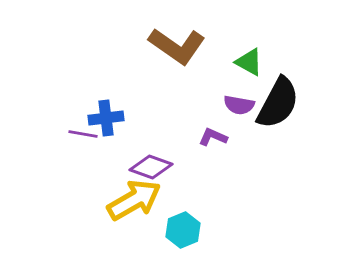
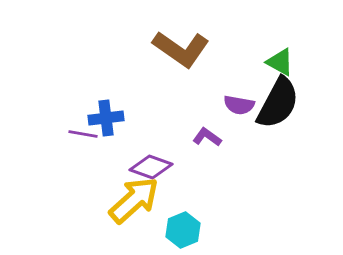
brown L-shape: moved 4 px right, 3 px down
green triangle: moved 31 px right
purple L-shape: moved 6 px left; rotated 12 degrees clockwise
yellow arrow: rotated 12 degrees counterclockwise
